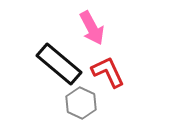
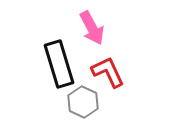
black rectangle: rotated 33 degrees clockwise
gray hexagon: moved 2 px right, 1 px up
